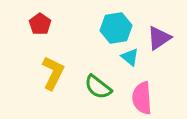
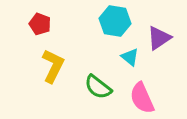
red pentagon: rotated 15 degrees counterclockwise
cyan hexagon: moved 1 px left, 7 px up; rotated 20 degrees clockwise
yellow L-shape: moved 7 px up
pink semicircle: rotated 20 degrees counterclockwise
